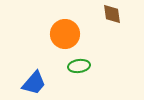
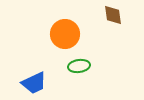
brown diamond: moved 1 px right, 1 px down
blue trapezoid: rotated 24 degrees clockwise
